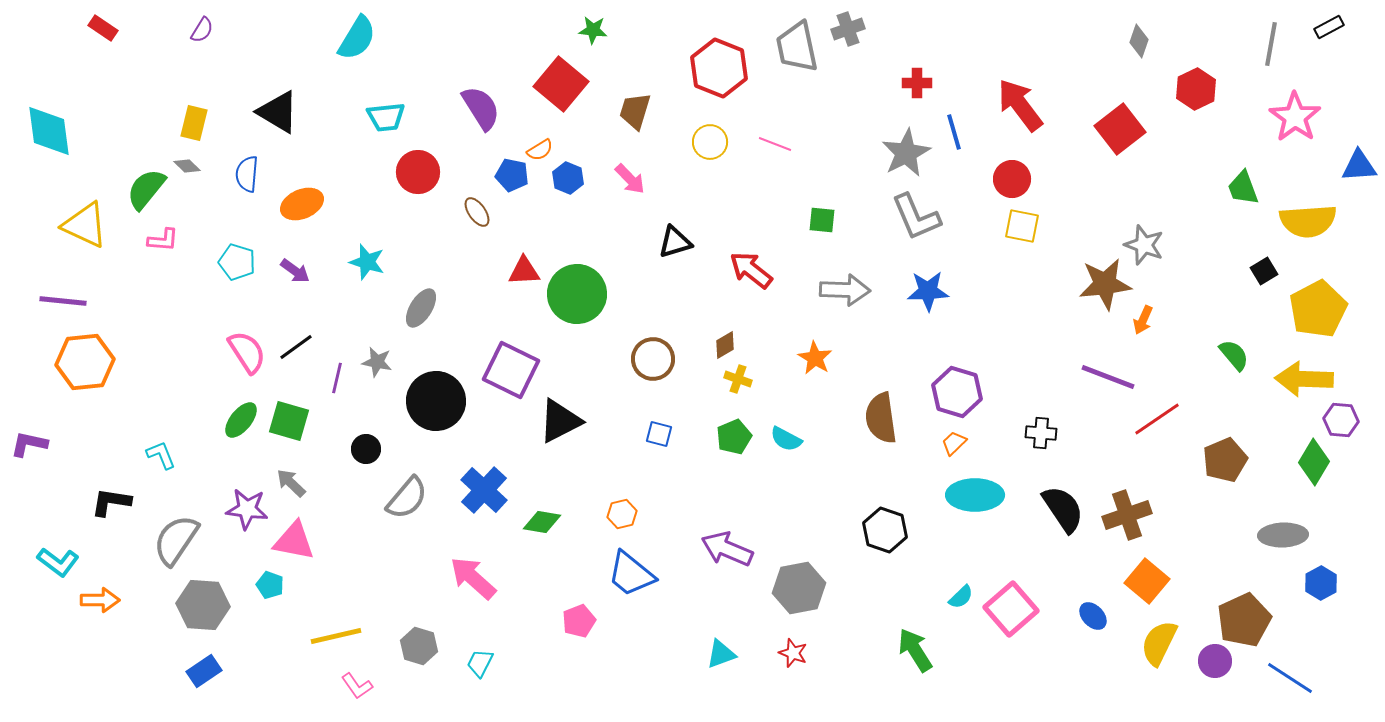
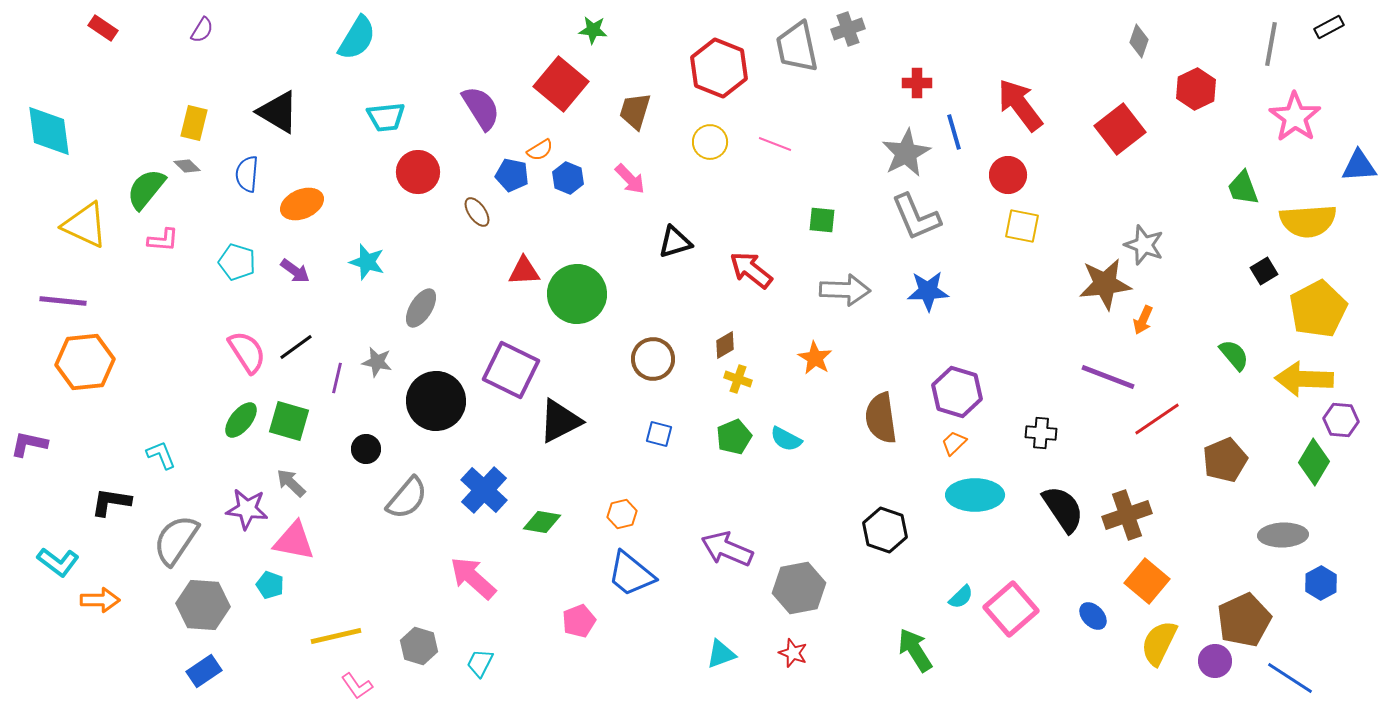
red circle at (1012, 179): moved 4 px left, 4 px up
